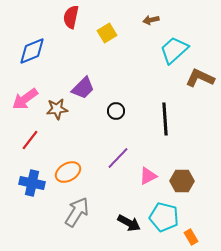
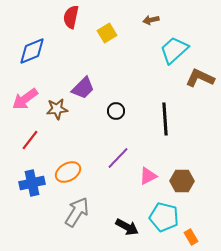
blue cross: rotated 25 degrees counterclockwise
black arrow: moved 2 px left, 4 px down
